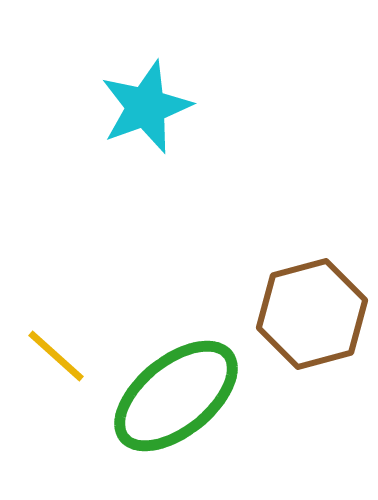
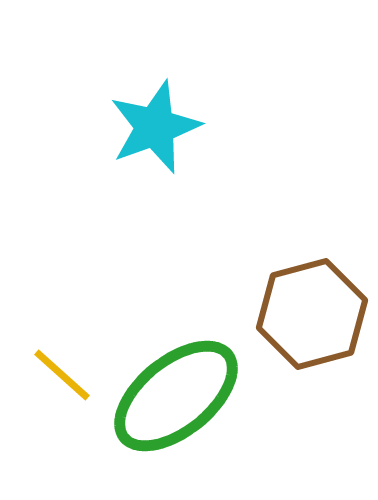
cyan star: moved 9 px right, 20 px down
yellow line: moved 6 px right, 19 px down
